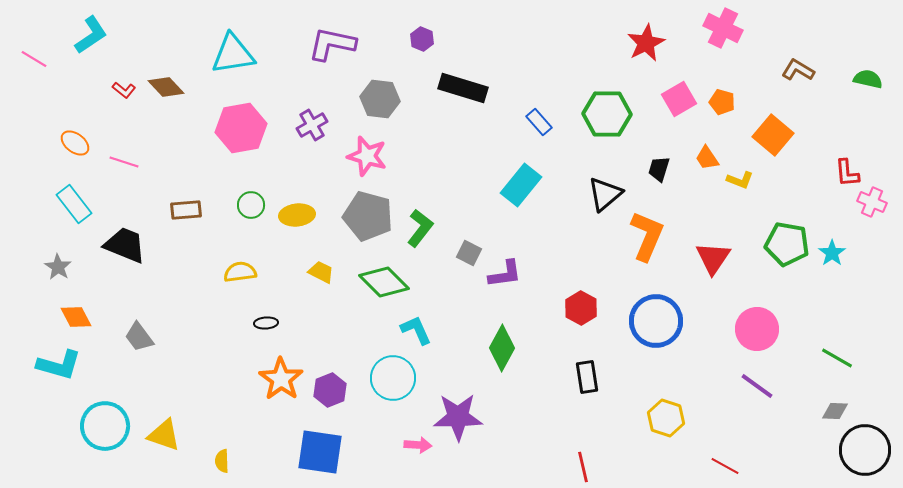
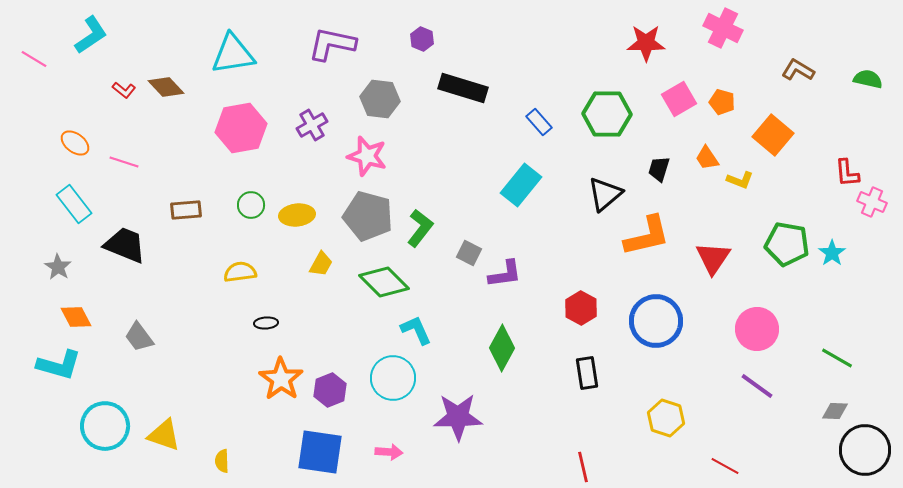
red star at (646, 43): rotated 27 degrees clockwise
orange L-shape at (647, 236): rotated 54 degrees clockwise
yellow trapezoid at (321, 272): moved 8 px up; rotated 92 degrees clockwise
black rectangle at (587, 377): moved 4 px up
pink arrow at (418, 445): moved 29 px left, 7 px down
